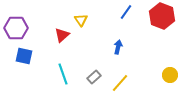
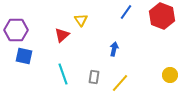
purple hexagon: moved 2 px down
blue arrow: moved 4 px left, 2 px down
gray rectangle: rotated 40 degrees counterclockwise
